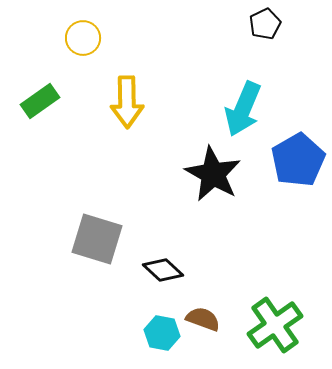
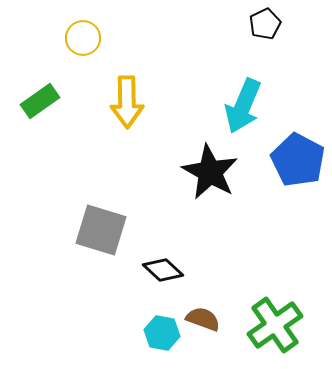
cyan arrow: moved 3 px up
blue pentagon: rotated 14 degrees counterclockwise
black star: moved 3 px left, 2 px up
gray square: moved 4 px right, 9 px up
